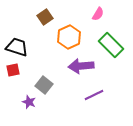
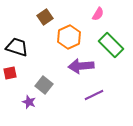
red square: moved 3 px left, 3 px down
